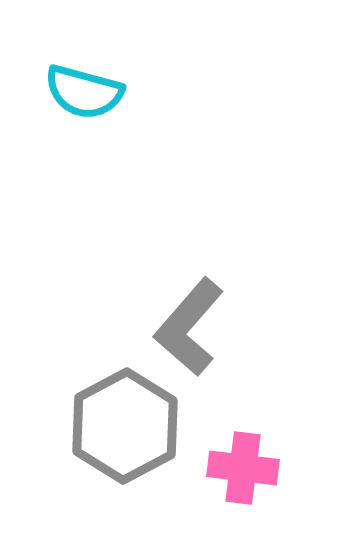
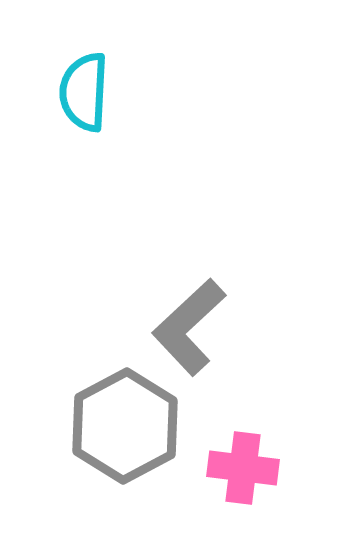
cyan semicircle: rotated 78 degrees clockwise
gray L-shape: rotated 6 degrees clockwise
